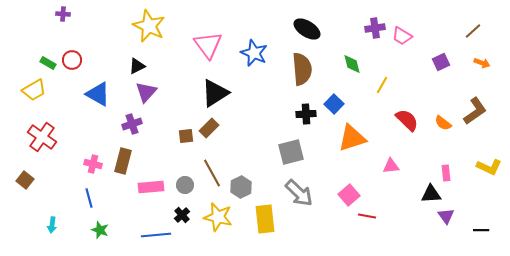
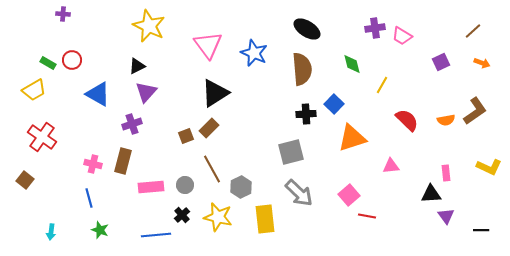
orange semicircle at (443, 123): moved 3 px right, 3 px up; rotated 48 degrees counterclockwise
brown square at (186, 136): rotated 14 degrees counterclockwise
brown line at (212, 173): moved 4 px up
cyan arrow at (52, 225): moved 1 px left, 7 px down
